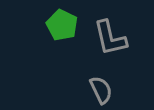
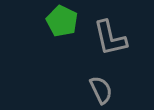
green pentagon: moved 4 px up
